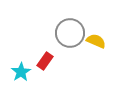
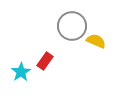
gray circle: moved 2 px right, 7 px up
